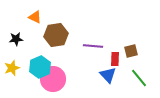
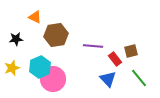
red rectangle: rotated 40 degrees counterclockwise
blue triangle: moved 4 px down
